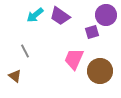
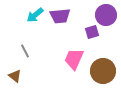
purple trapezoid: rotated 40 degrees counterclockwise
brown circle: moved 3 px right
